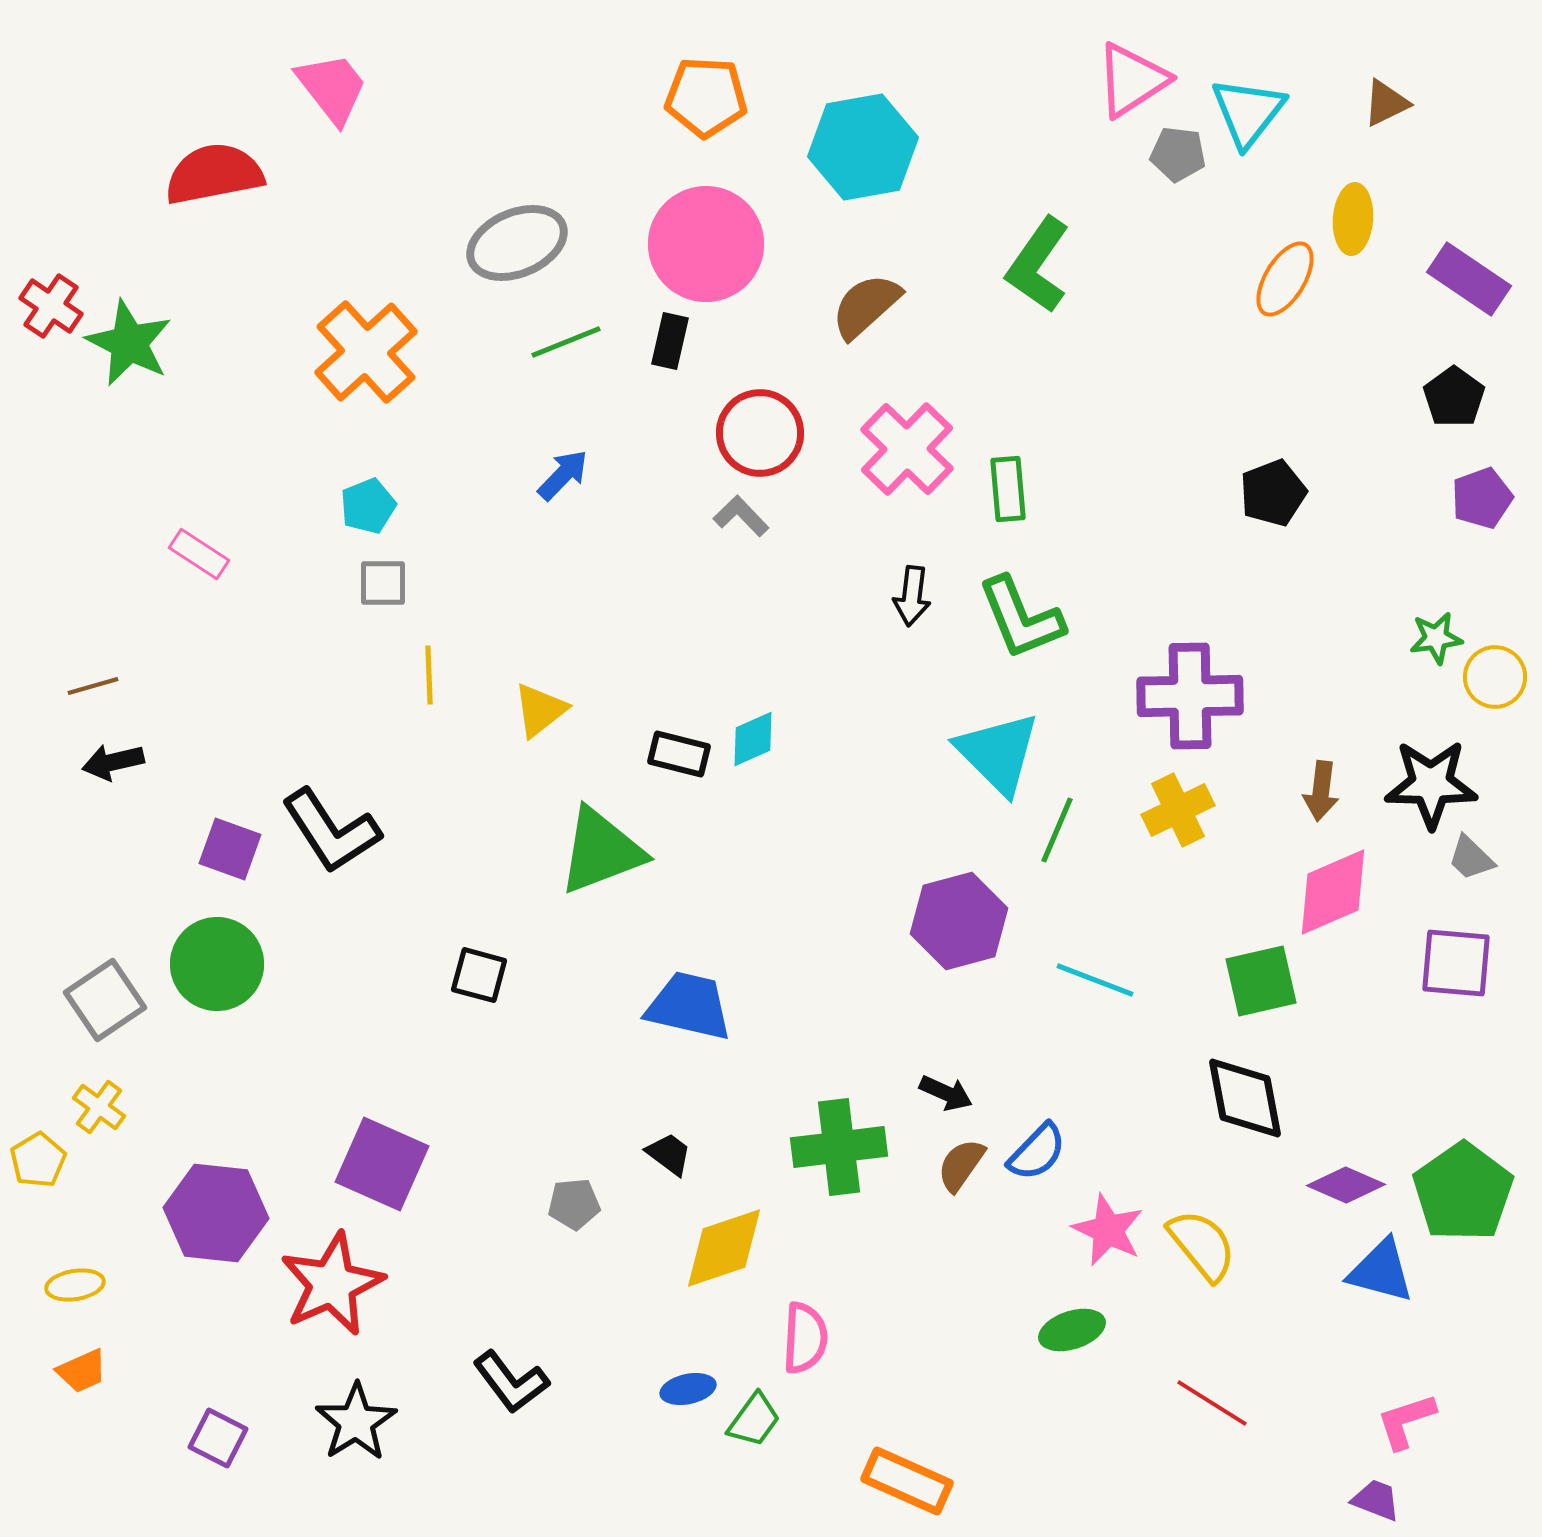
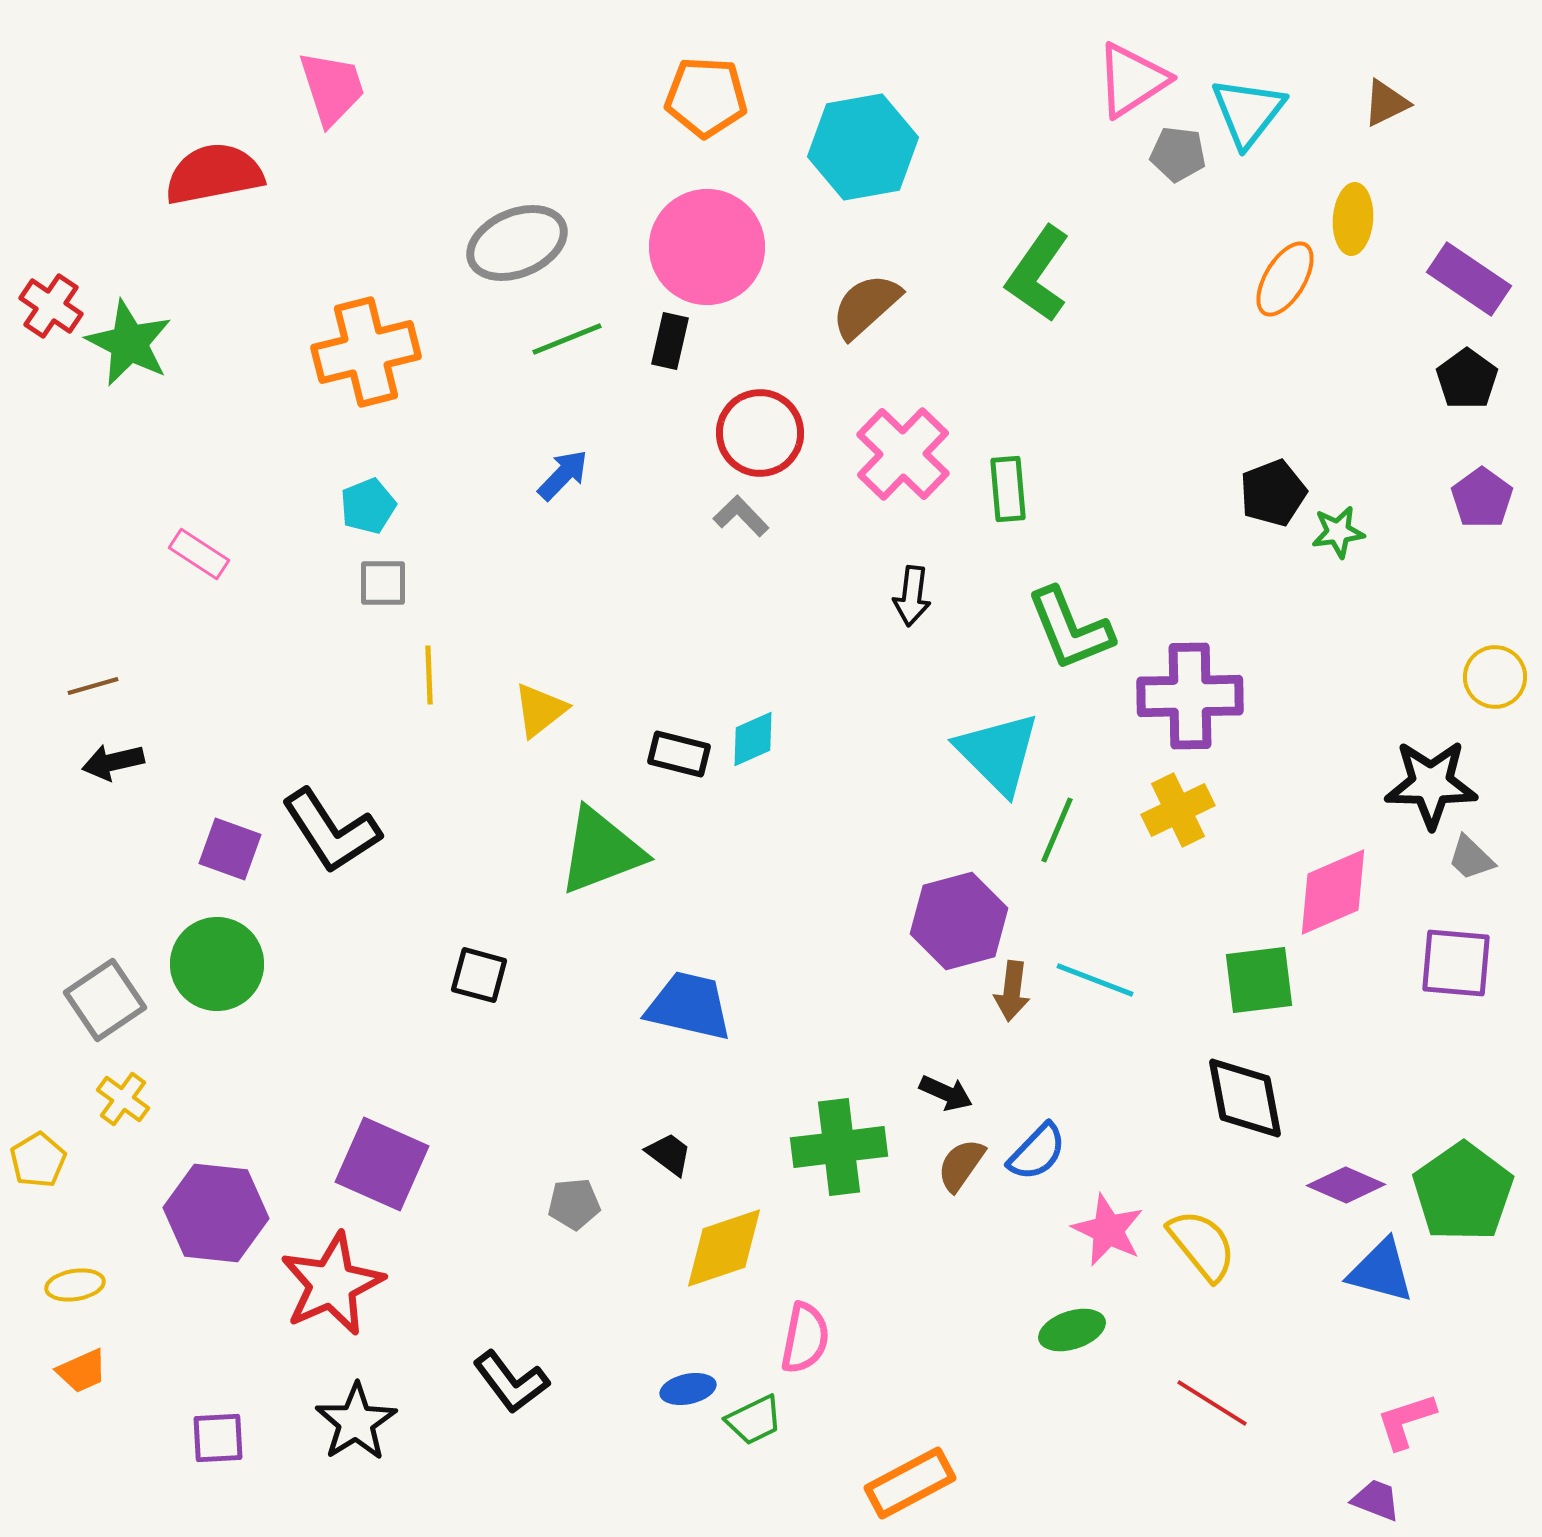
pink trapezoid at (332, 88): rotated 20 degrees clockwise
pink circle at (706, 244): moved 1 px right, 3 px down
green L-shape at (1038, 265): moved 9 px down
green line at (566, 342): moved 1 px right, 3 px up
orange cross at (366, 352): rotated 28 degrees clockwise
black pentagon at (1454, 397): moved 13 px right, 18 px up
pink cross at (907, 449): moved 4 px left, 5 px down
purple pentagon at (1482, 498): rotated 16 degrees counterclockwise
green L-shape at (1021, 618): moved 49 px right, 11 px down
green star at (1436, 638): moved 98 px left, 106 px up
brown arrow at (1321, 791): moved 309 px left, 200 px down
green square at (1261, 981): moved 2 px left, 1 px up; rotated 6 degrees clockwise
yellow cross at (99, 1107): moved 24 px right, 8 px up
pink semicircle at (805, 1338): rotated 8 degrees clockwise
green trapezoid at (754, 1420): rotated 28 degrees clockwise
purple square at (218, 1438): rotated 30 degrees counterclockwise
orange rectangle at (907, 1481): moved 3 px right, 2 px down; rotated 52 degrees counterclockwise
